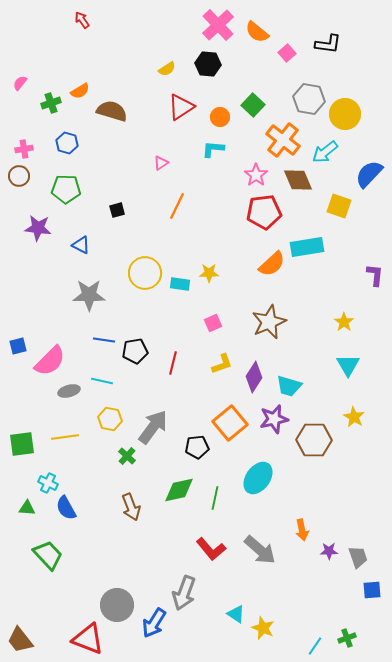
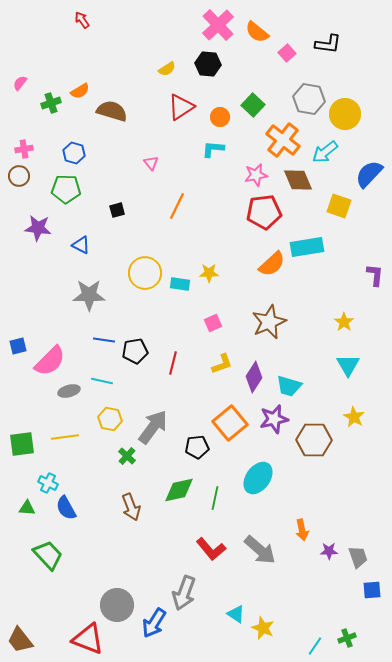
blue hexagon at (67, 143): moved 7 px right, 10 px down
pink triangle at (161, 163): moved 10 px left; rotated 35 degrees counterclockwise
pink star at (256, 175): rotated 25 degrees clockwise
